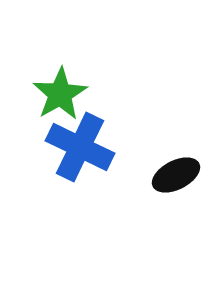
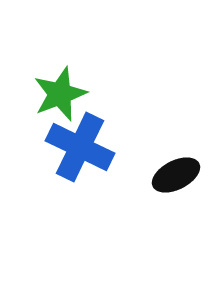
green star: rotated 10 degrees clockwise
